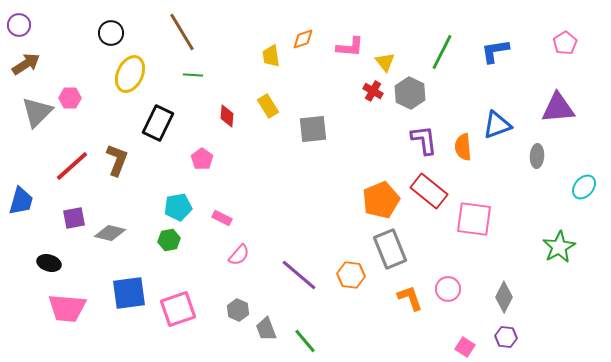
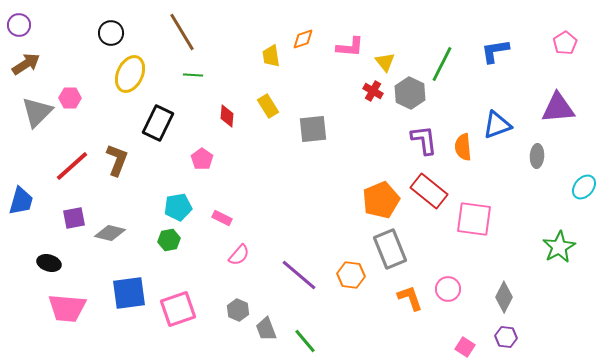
green line at (442, 52): moved 12 px down
